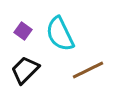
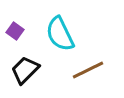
purple square: moved 8 px left
